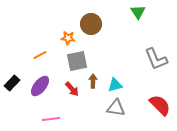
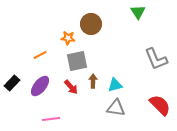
red arrow: moved 1 px left, 2 px up
